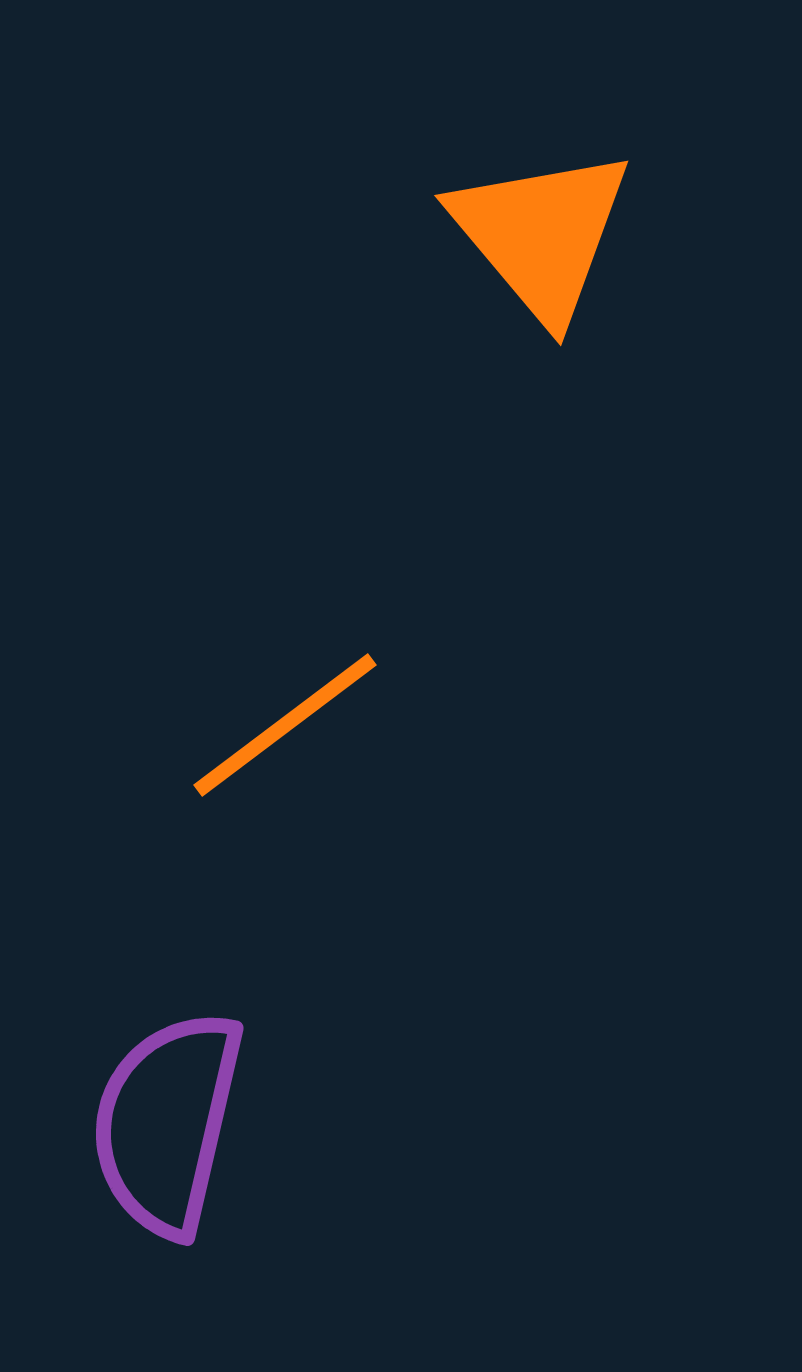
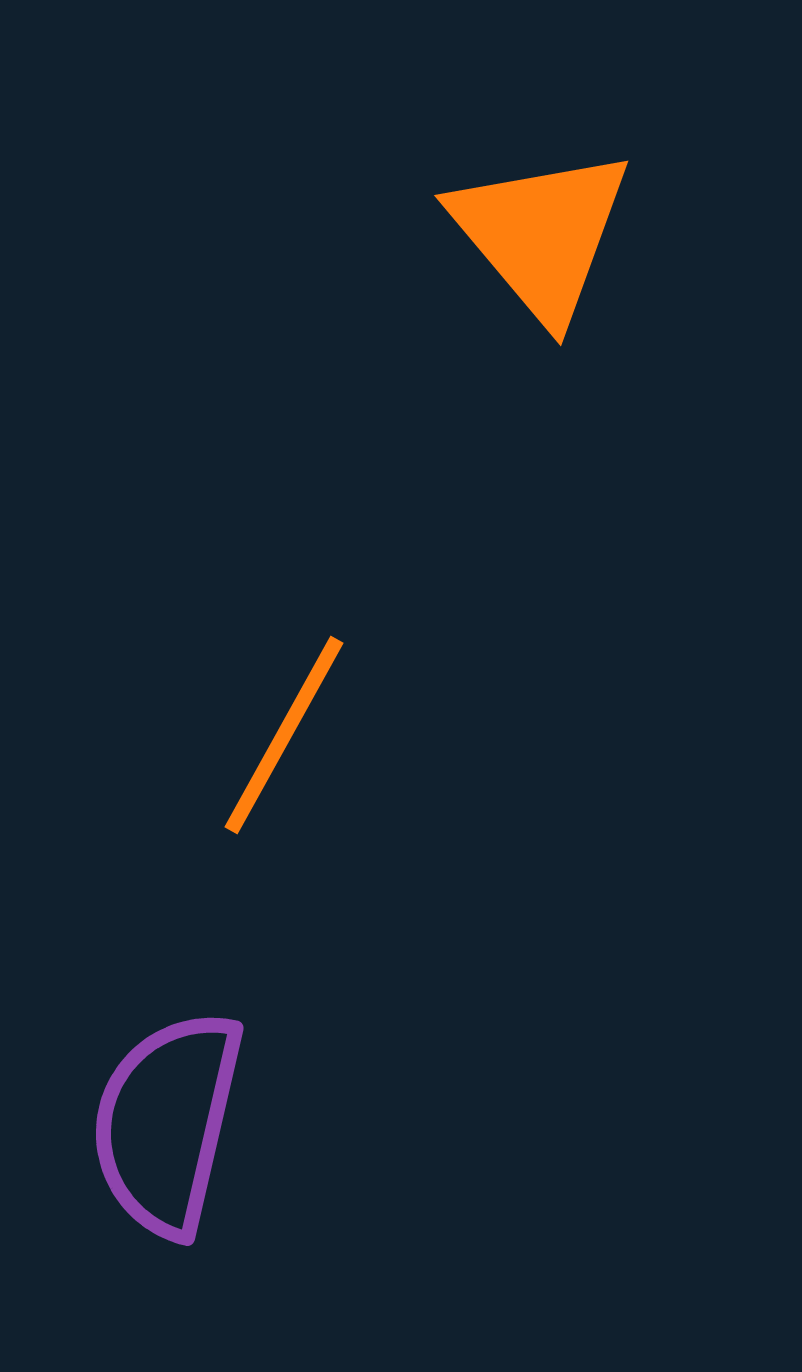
orange line: moved 1 px left, 10 px down; rotated 24 degrees counterclockwise
